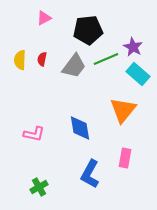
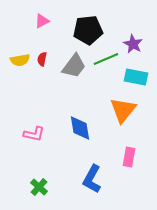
pink triangle: moved 2 px left, 3 px down
purple star: moved 3 px up
yellow semicircle: rotated 102 degrees counterclockwise
cyan rectangle: moved 2 px left, 3 px down; rotated 30 degrees counterclockwise
pink rectangle: moved 4 px right, 1 px up
blue L-shape: moved 2 px right, 5 px down
green cross: rotated 18 degrees counterclockwise
